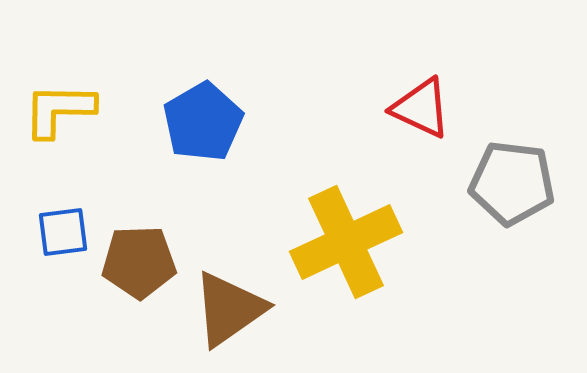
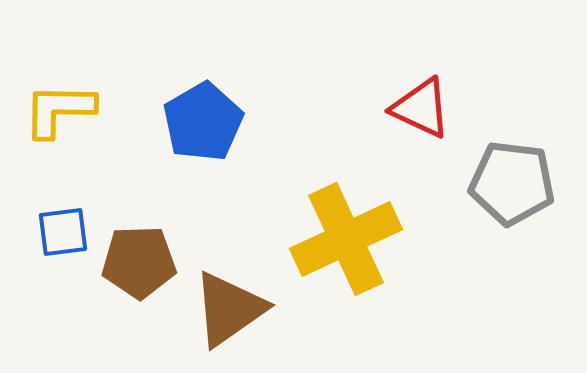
yellow cross: moved 3 px up
